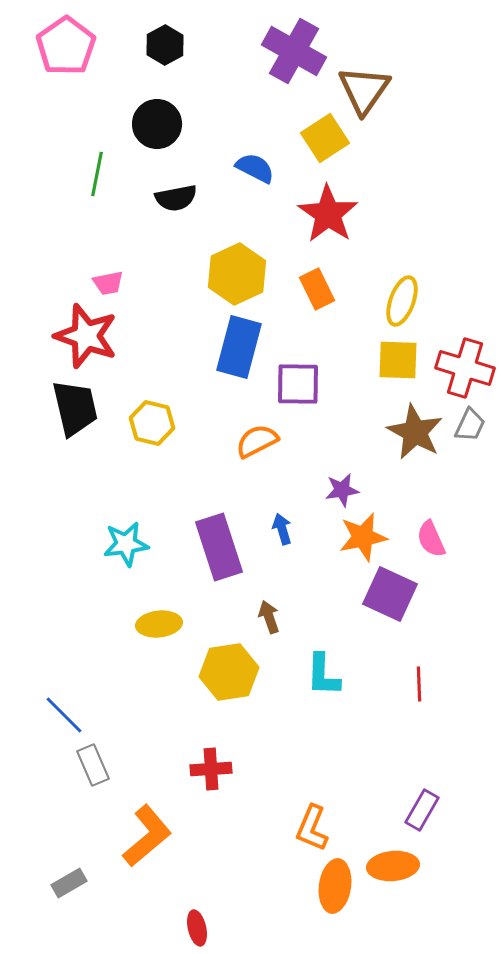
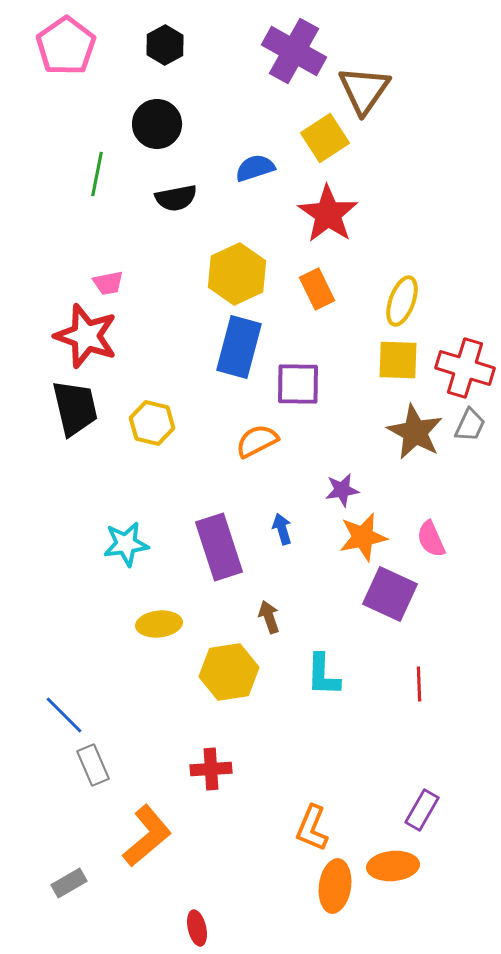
blue semicircle at (255, 168): rotated 45 degrees counterclockwise
